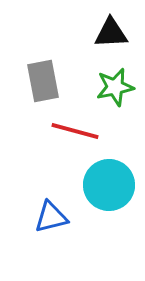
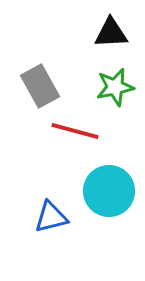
gray rectangle: moved 3 px left, 5 px down; rotated 18 degrees counterclockwise
cyan circle: moved 6 px down
